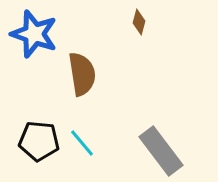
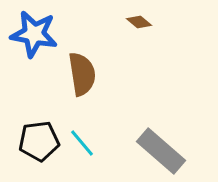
brown diamond: rotated 65 degrees counterclockwise
blue star: rotated 9 degrees counterclockwise
black pentagon: rotated 12 degrees counterclockwise
gray rectangle: rotated 12 degrees counterclockwise
